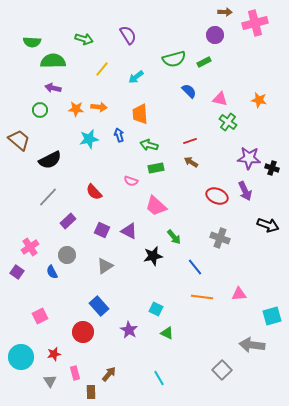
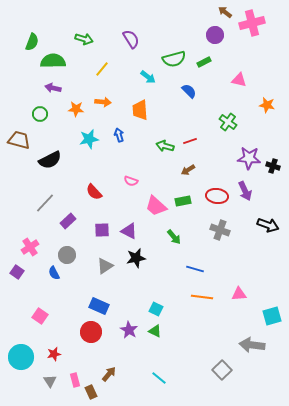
brown arrow at (225, 12): rotated 144 degrees counterclockwise
pink cross at (255, 23): moved 3 px left
purple semicircle at (128, 35): moved 3 px right, 4 px down
green semicircle at (32, 42): rotated 72 degrees counterclockwise
cyan arrow at (136, 77): moved 12 px right; rotated 105 degrees counterclockwise
pink triangle at (220, 99): moved 19 px right, 19 px up
orange star at (259, 100): moved 8 px right, 5 px down
orange arrow at (99, 107): moved 4 px right, 5 px up
green circle at (40, 110): moved 4 px down
orange trapezoid at (140, 114): moved 4 px up
brown trapezoid at (19, 140): rotated 25 degrees counterclockwise
green arrow at (149, 145): moved 16 px right, 1 px down
brown arrow at (191, 162): moved 3 px left, 8 px down; rotated 64 degrees counterclockwise
green rectangle at (156, 168): moved 27 px right, 33 px down
black cross at (272, 168): moved 1 px right, 2 px up
red ellipse at (217, 196): rotated 15 degrees counterclockwise
gray line at (48, 197): moved 3 px left, 6 px down
purple square at (102, 230): rotated 28 degrees counterclockwise
gray cross at (220, 238): moved 8 px up
black star at (153, 256): moved 17 px left, 2 px down
blue line at (195, 267): moved 2 px down; rotated 36 degrees counterclockwise
blue semicircle at (52, 272): moved 2 px right, 1 px down
blue rectangle at (99, 306): rotated 24 degrees counterclockwise
pink square at (40, 316): rotated 28 degrees counterclockwise
red circle at (83, 332): moved 8 px right
green triangle at (167, 333): moved 12 px left, 2 px up
pink rectangle at (75, 373): moved 7 px down
cyan line at (159, 378): rotated 21 degrees counterclockwise
brown rectangle at (91, 392): rotated 24 degrees counterclockwise
